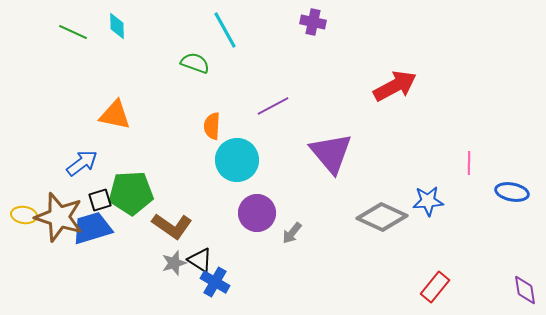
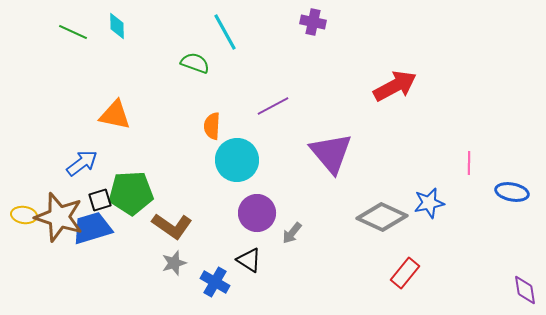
cyan line: moved 2 px down
blue star: moved 1 px right, 2 px down; rotated 8 degrees counterclockwise
black triangle: moved 49 px right
red rectangle: moved 30 px left, 14 px up
